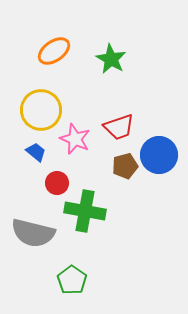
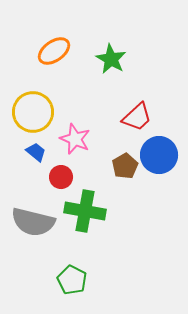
yellow circle: moved 8 px left, 2 px down
red trapezoid: moved 18 px right, 10 px up; rotated 24 degrees counterclockwise
brown pentagon: rotated 15 degrees counterclockwise
red circle: moved 4 px right, 6 px up
gray semicircle: moved 11 px up
green pentagon: rotated 8 degrees counterclockwise
